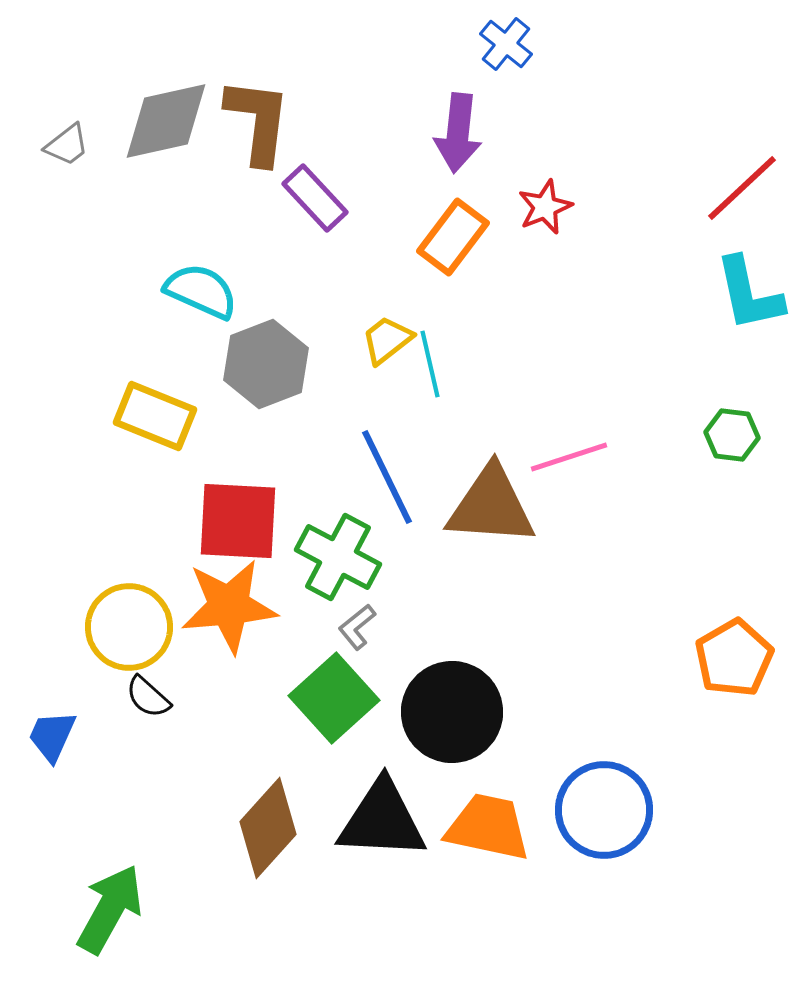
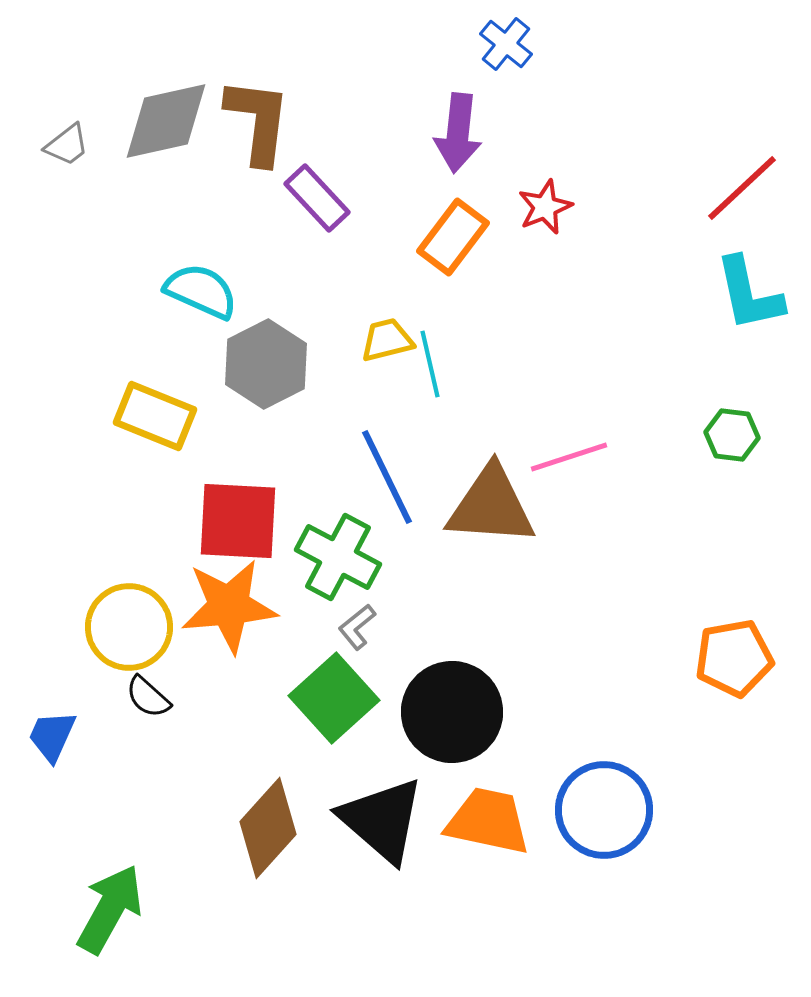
purple rectangle: moved 2 px right
yellow trapezoid: rotated 24 degrees clockwise
gray hexagon: rotated 6 degrees counterclockwise
orange pentagon: rotated 20 degrees clockwise
black triangle: rotated 38 degrees clockwise
orange trapezoid: moved 6 px up
